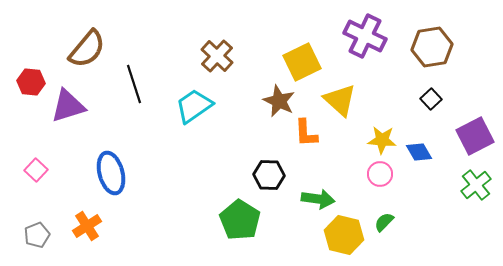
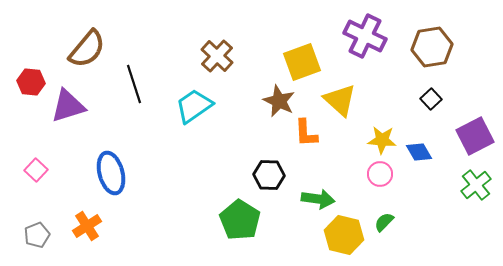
yellow square: rotated 6 degrees clockwise
